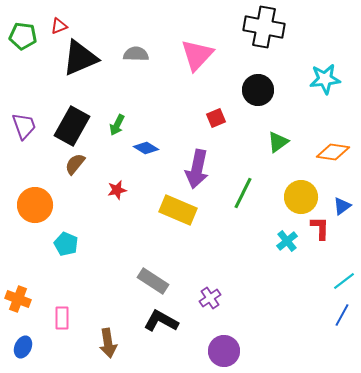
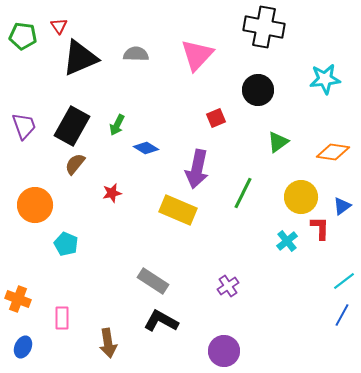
red triangle: rotated 42 degrees counterclockwise
red star: moved 5 px left, 3 px down
purple cross: moved 18 px right, 12 px up
